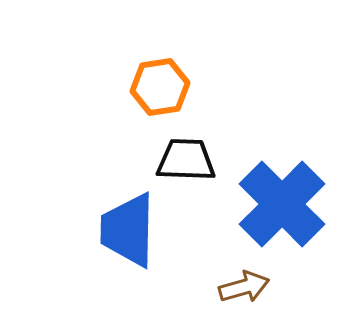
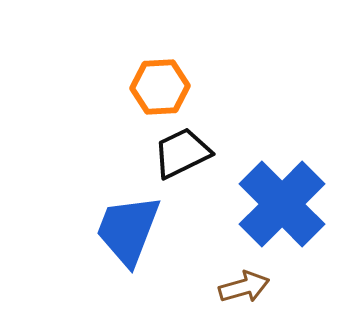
orange hexagon: rotated 6 degrees clockwise
black trapezoid: moved 4 px left, 7 px up; rotated 28 degrees counterclockwise
blue trapezoid: rotated 20 degrees clockwise
